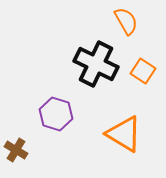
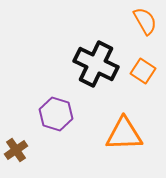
orange semicircle: moved 19 px right
orange triangle: rotated 33 degrees counterclockwise
brown cross: rotated 25 degrees clockwise
